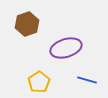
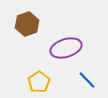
blue line: rotated 30 degrees clockwise
